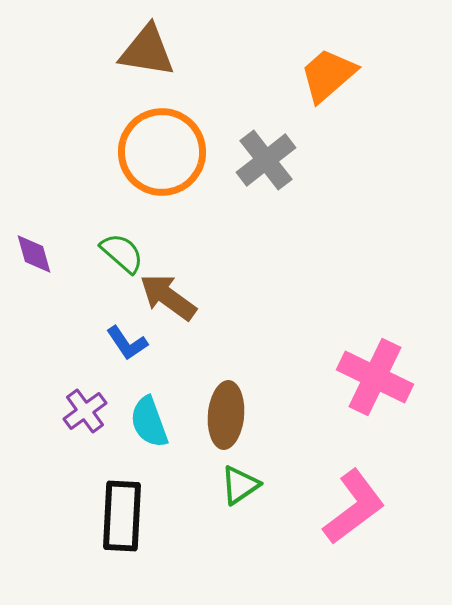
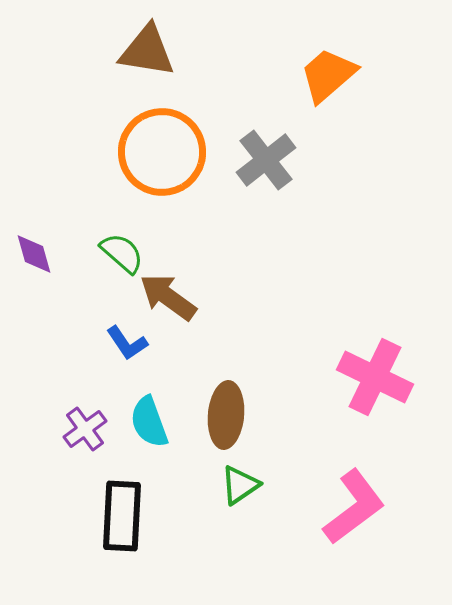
purple cross: moved 18 px down
